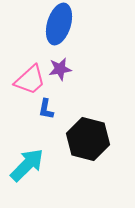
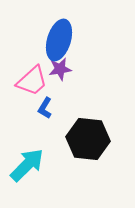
blue ellipse: moved 16 px down
pink trapezoid: moved 2 px right, 1 px down
blue L-shape: moved 1 px left, 1 px up; rotated 20 degrees clockwise
black hexagon: rotated 9 degrees counterclockwise
